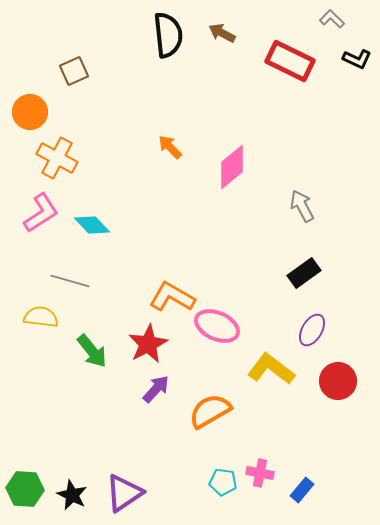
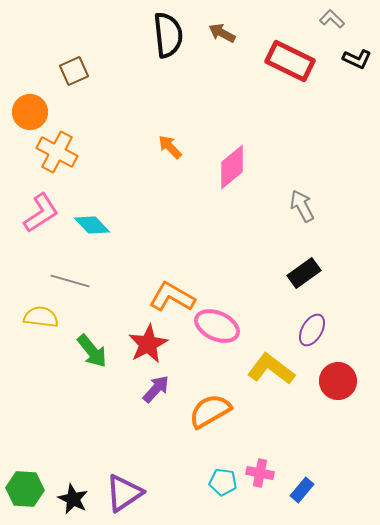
orange cross: moved 6 px up
black star: moved 1 px right, 4 px down
